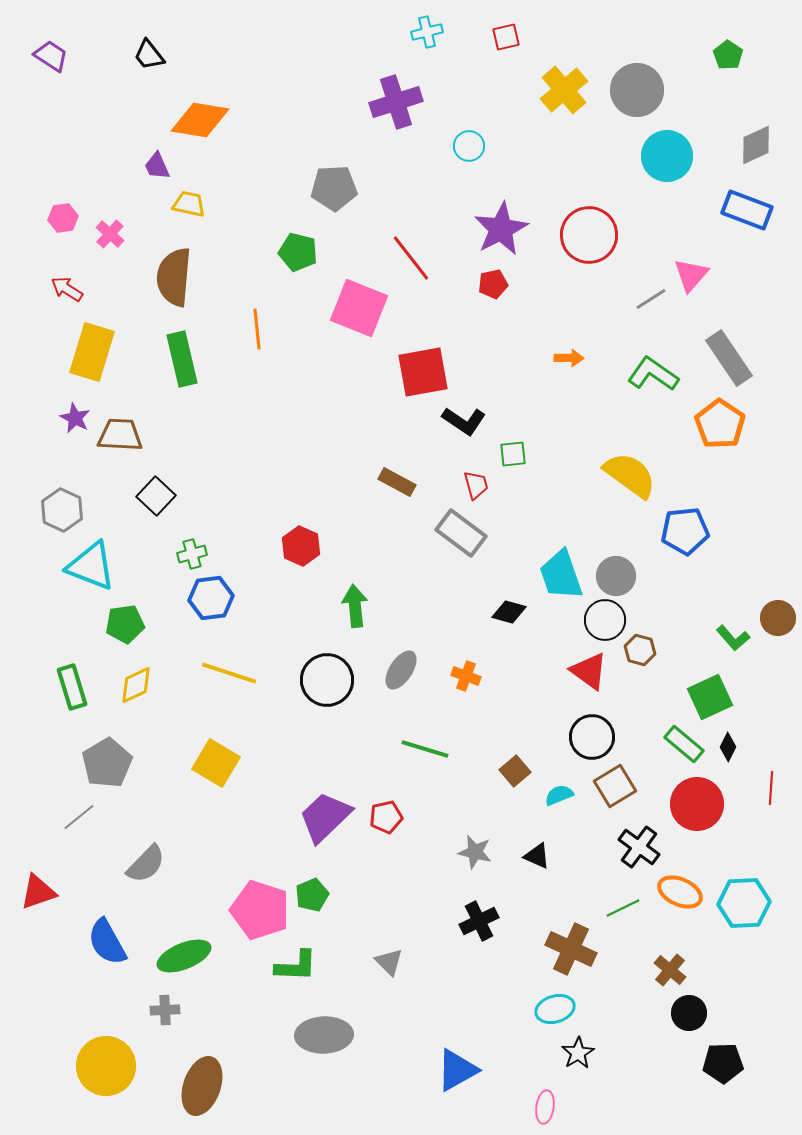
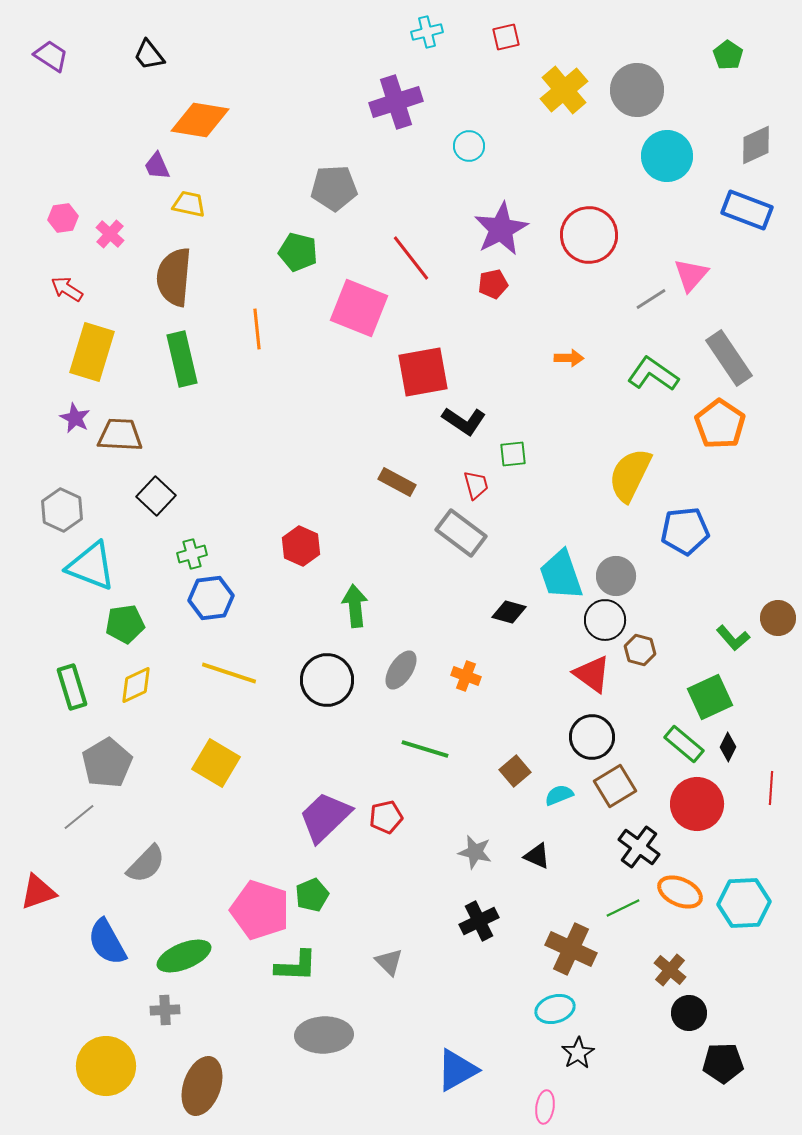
yellow semicircle at (630, 475): rotated 100 degrees counterclockwise
red triangle at (589, 671): moved 3 px right, 3 px down
